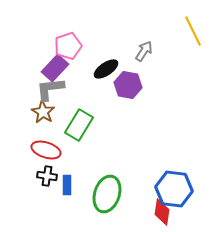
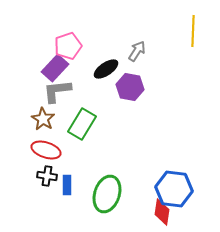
yellow line: rotated 28 degrees clockwise
gray arrow: moved 7 px left
purple hexagon: moved 2 px right, 2 px down
gray L-shape: moved 7 px right, 2 px down
brown star: moved 7 px down
green rectangle: moved 3 px right, 1 px up
